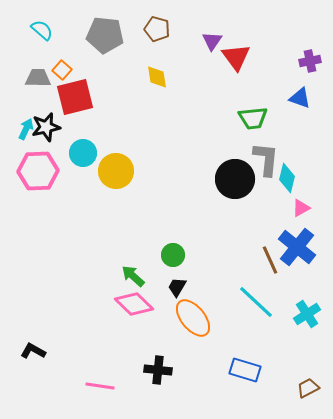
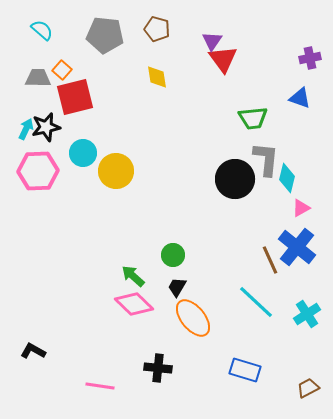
red triangle: moved 13 px left, 2 px down
purple cross: moved 3 px up
black cross: moved 2 px up
